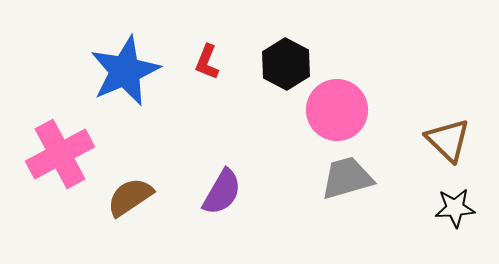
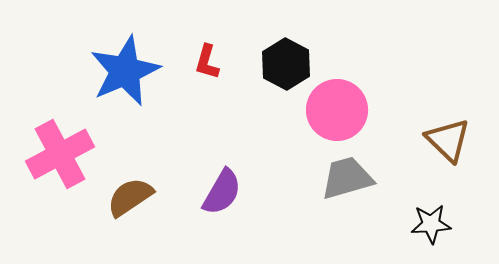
red L-shape: rotated 6 degrees counterclockwise
black star: moved 24 px left, 16 px down
